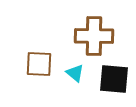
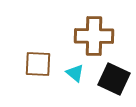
brown square: moved 1 px left
black square: rotated 20 degrees clockwise
